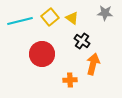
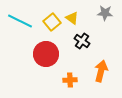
yellow square: moved 2 px right, 5 px down
cyan line: rotated 40 degrees clockwise
red circle: moved 4 px right
orange arrow: moved 8 px right, 7 px down
